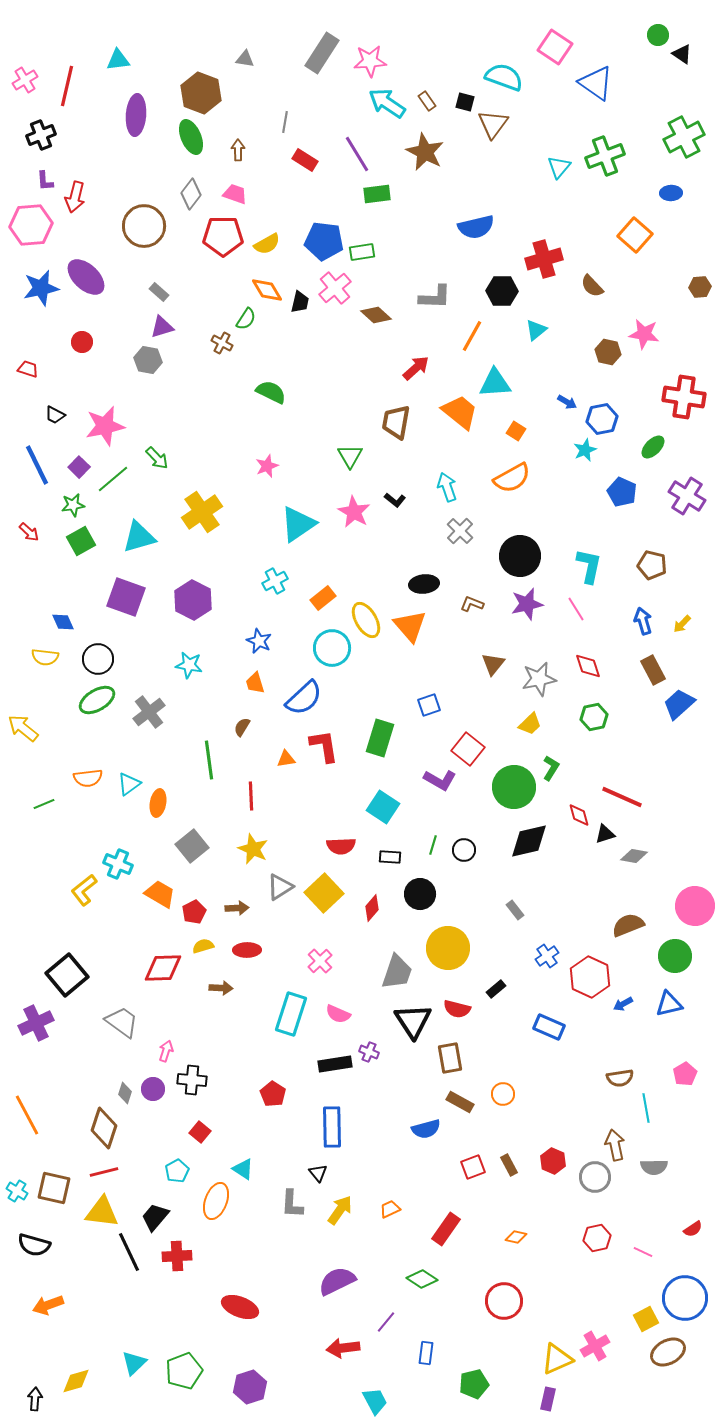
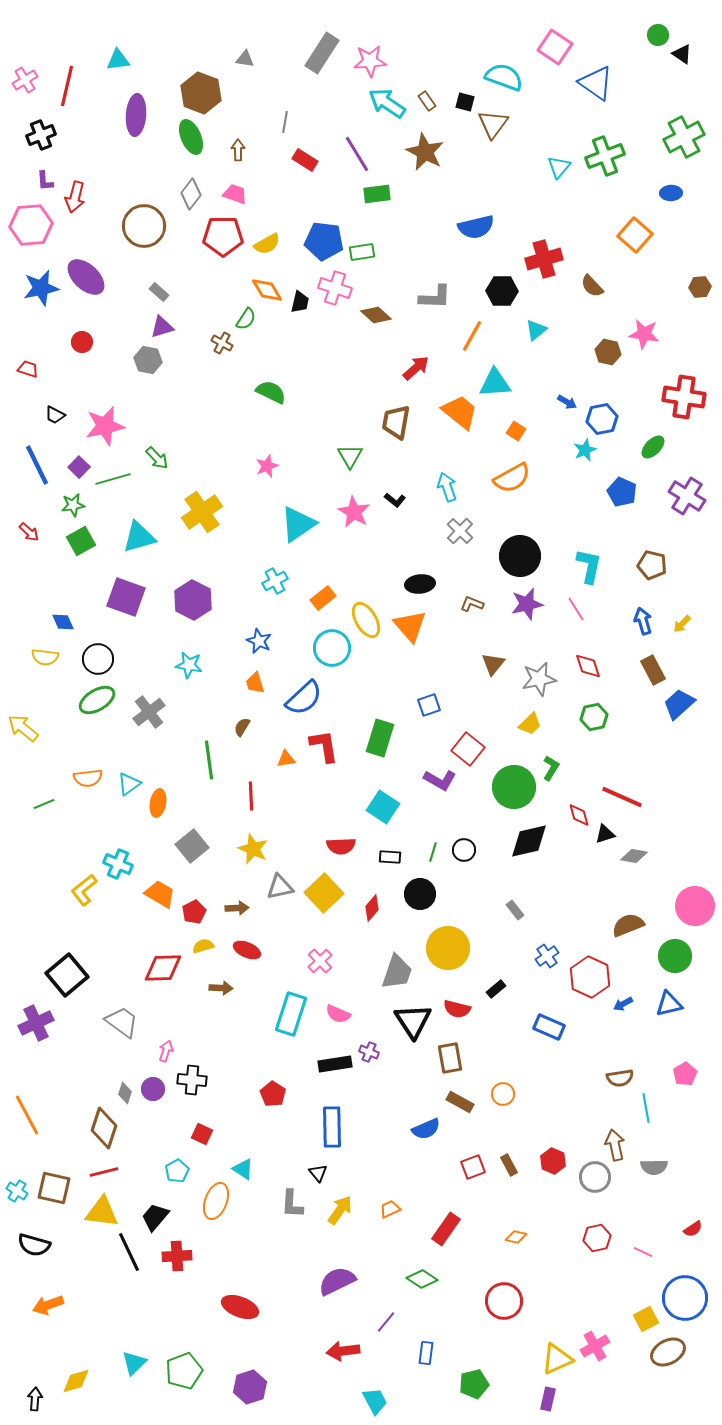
pink cross at (335, 288): rotated 32 degrees counterclockwise
green line at (113, 479): rotated 24 degrees clockwise
black ellipse at (424, 584): moved 4 px left
green line at (433, 845): moved 7 px down
gray triangle at (280, 887): rotated 20 degrees clockwise
red ellipse at (247, 950): rotated 24 degrees clockwise
blue semicircle at (426, 1129): rotated 8 degrees counterclockwise
red square at (200, 1132): moved 2 px right, 2 px down; rotated 15 degrees counterclockwise
red arrow at (343, 1348): moved 3 px down
